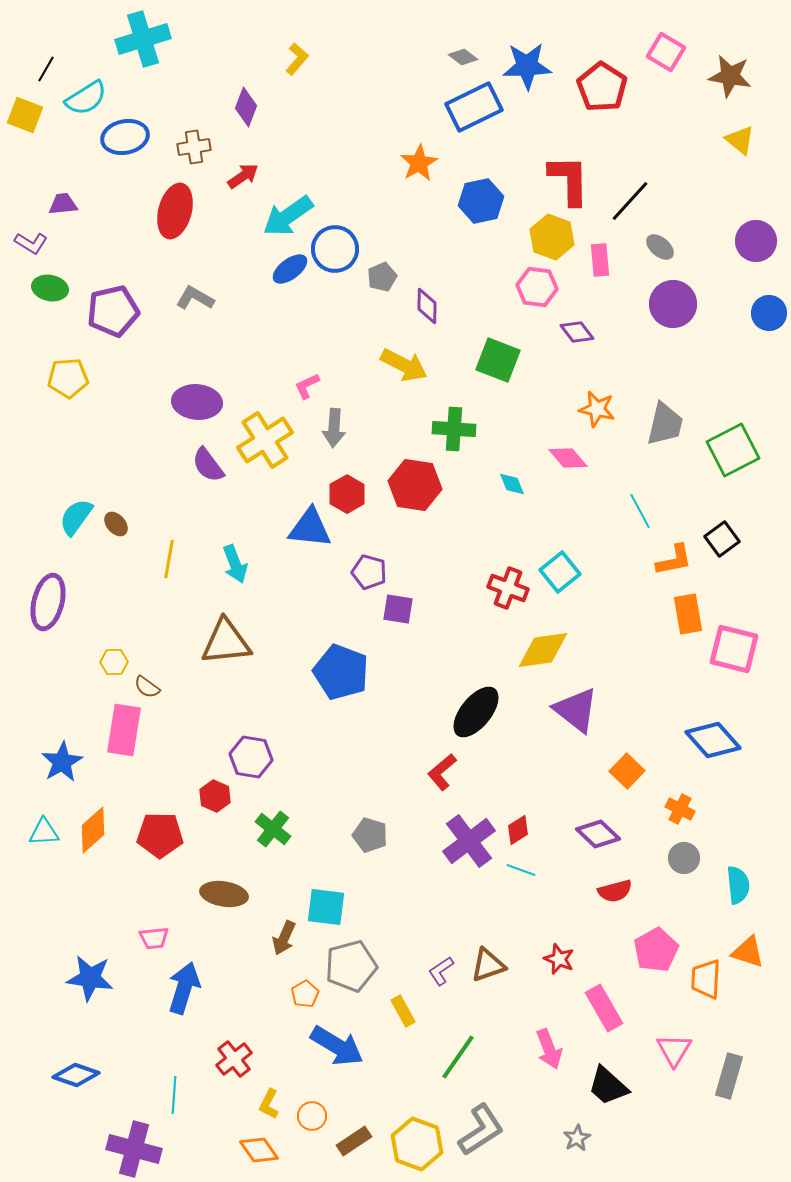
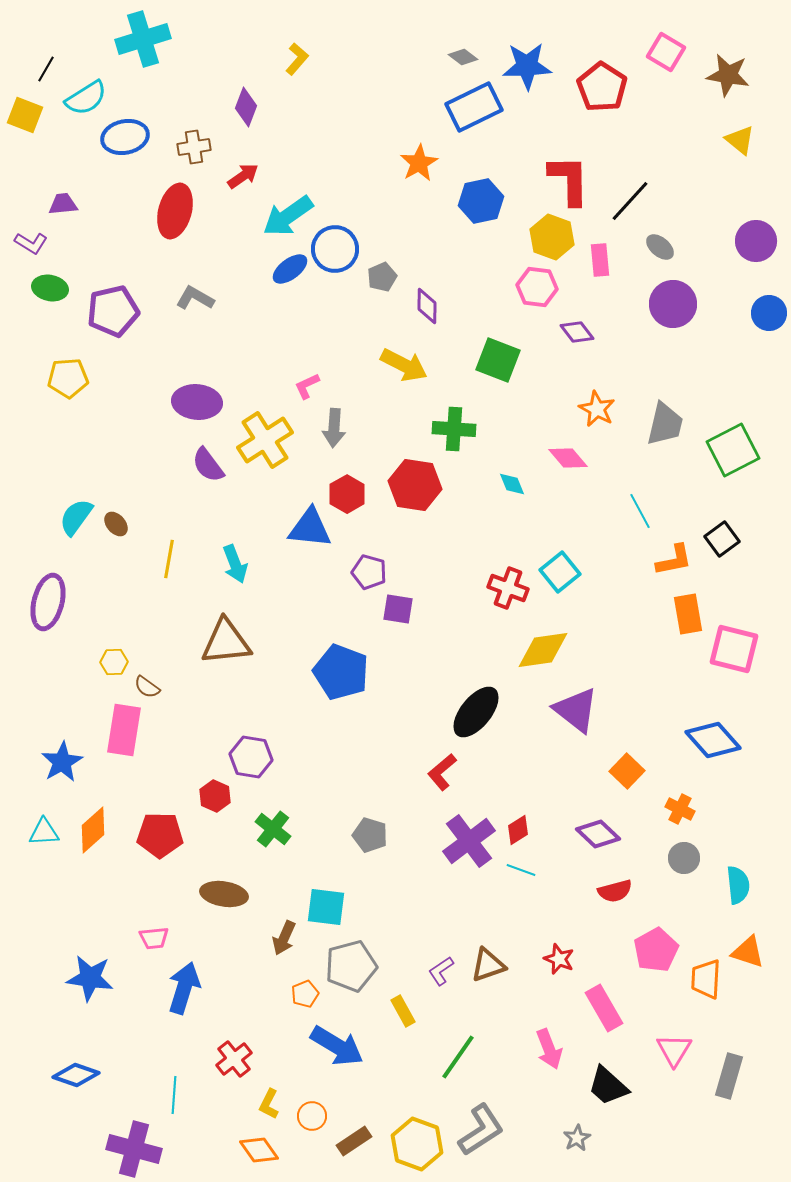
brown star at (730, 76): moved 2 px left, 1 px up
orange star at (597, 409): rotated 15 degrees clockwise
orange pentagon at (305, 994): rotated 8 degrees clockwise
